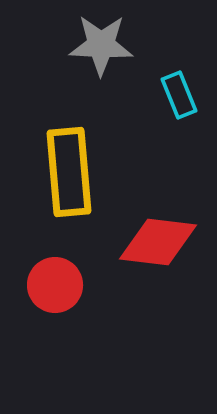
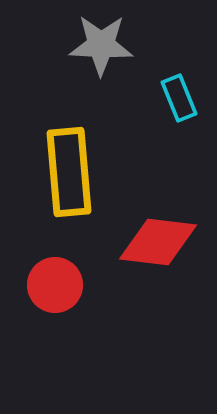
cyan rectangle: moved 3 px down
